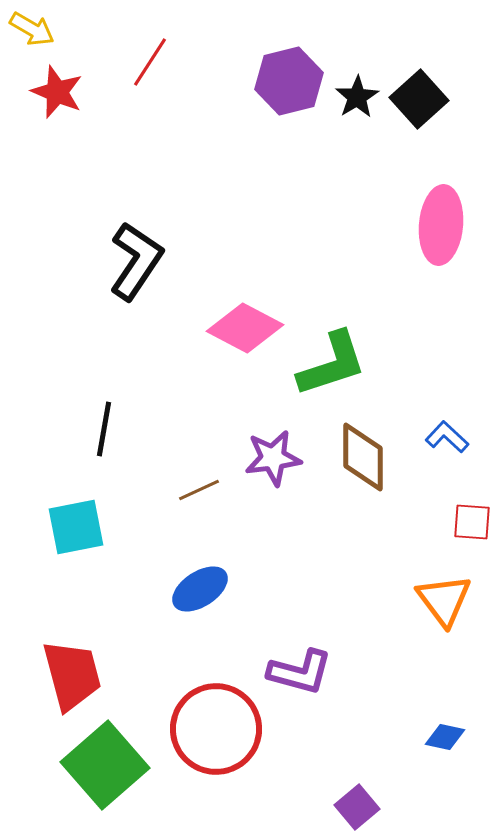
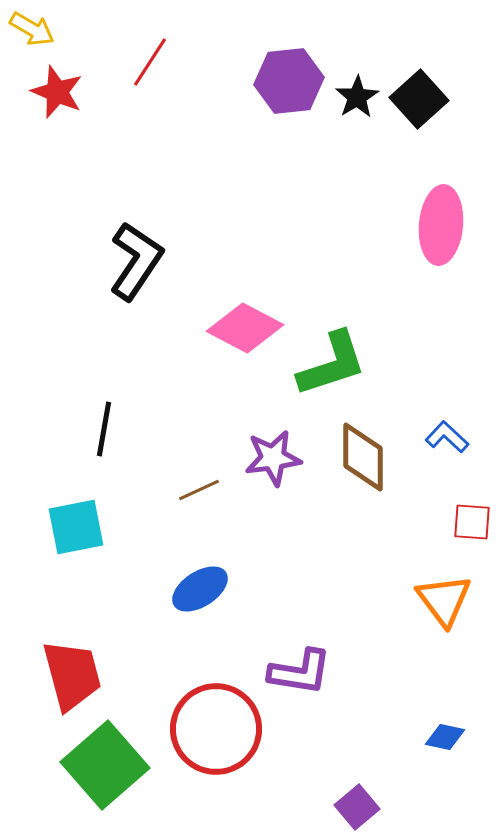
purple hexagon: rotated 8 degrees clockwise
purple L-shape: rotated 6 degrees counterclockwise
